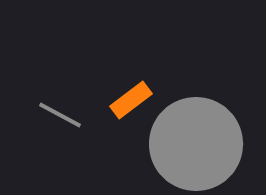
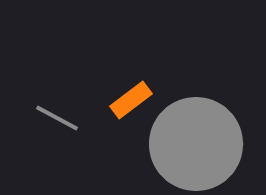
gray line: moved 3 px left, 3 px down
